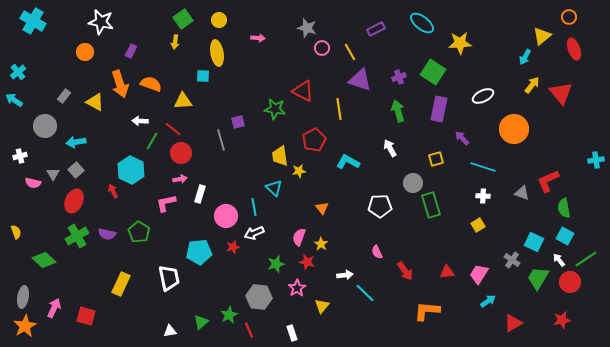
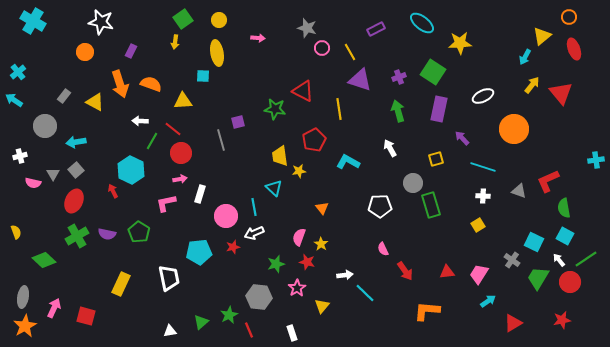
gray triangle at (522, 193): moved 3 px left, 2 px up
pink semicircle at (377, 252): moved 6 px right, 3 px up
